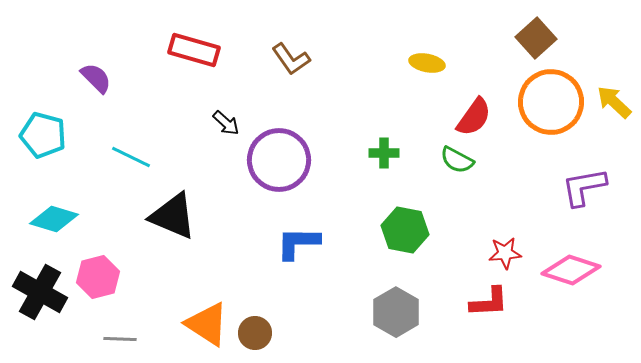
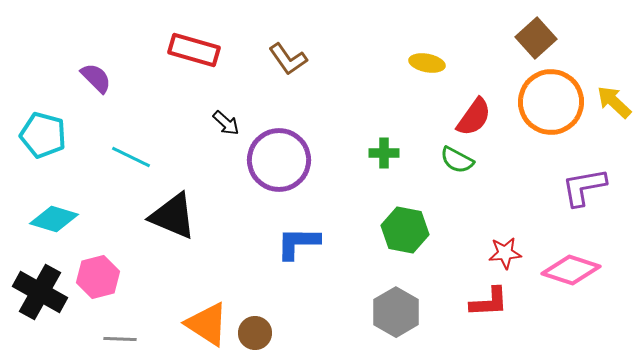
brown L-shape: moved 3 px left
